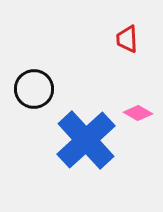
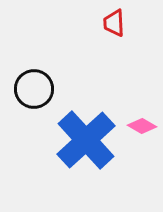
red trapezoid: moved 13 px left, 16 px up
pink diamond: moved 4 px right, 13 px down
